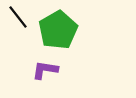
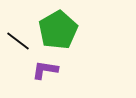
black line: moved 24 px down; rotated 15 degrees counterclockwise
